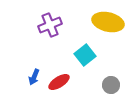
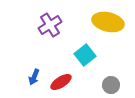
purple cross: rotated 10 degrees counterclockwise
red ellipse: moved 2 px right
